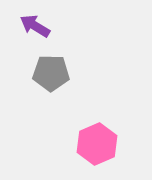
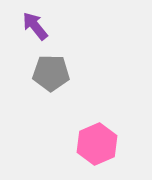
purple arrow: rotated 20 degrees clockwise
